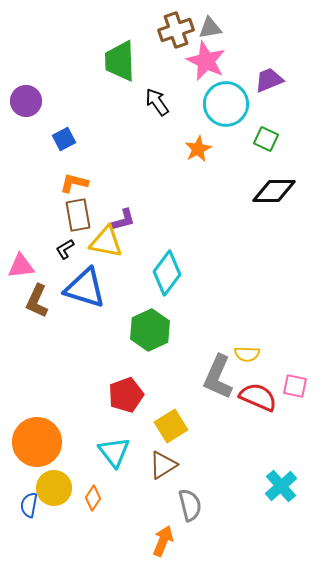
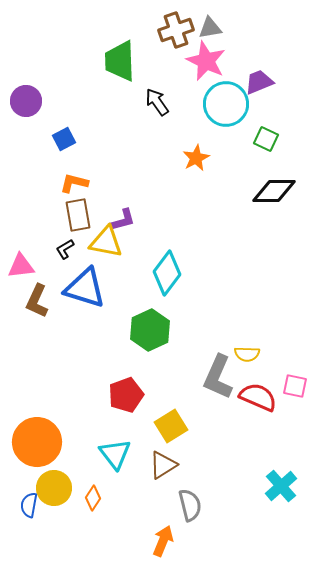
purple trapezoid: moved 10 px left, 2 px down
orange star: moved 2 px left, 9 px down
cyan triangle: moved 1 px right, 2 px down
